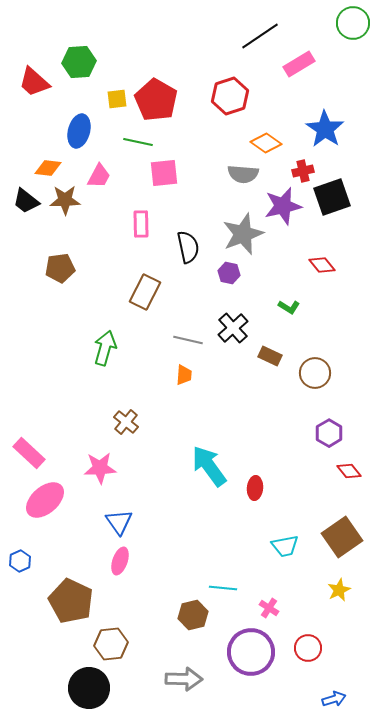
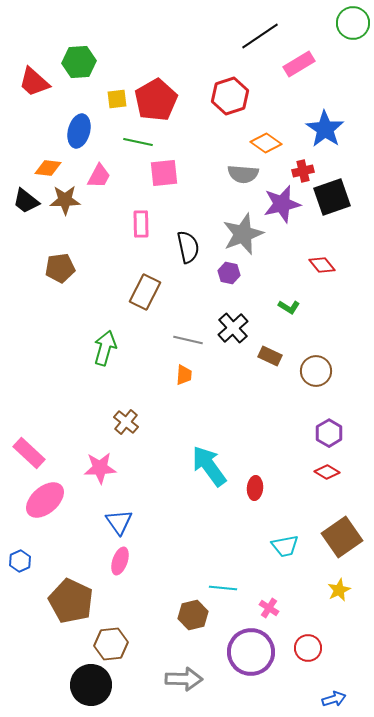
red pentagon at (156, 100): rotated 12 degrees clockwise
purple star at (283, 206): moved 1 px left, 2 px up
brown circle at (315, 373): moved 1 px right, 2 px up
red diamond at (349, 471): moved 22 px left, 1 px down; rotated 20 degrees counterclockwise
black circle at (89, 688): moved 2 px right, 3 px up
